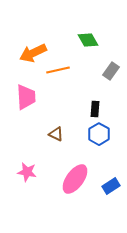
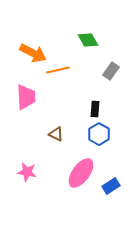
orange arrow: rotated 128 degrees counterclockwise
pink ellipse: moved 6 px right, 6 px up
